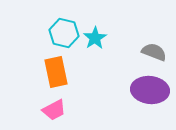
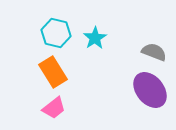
cyan hexagon: moved 8 px left
orange rectangle: moved 3 px left; rotated 20 degrees counterclockwise
purple ellipse: rotated 45 degrees clockwise
pink trapezoid: moved 2 px up; rotated 10 degrees counterclockwise
